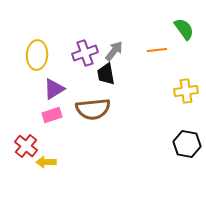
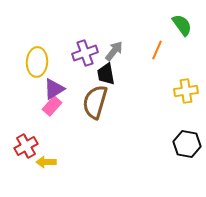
green semicircle: moved 2 px left, 4 px up
orange line: rotated 60 degrees counterclockwise
yellow ellipse: moved 7 px down
brown semicircle: moved 2 px right, 7 px up; rotated 112 degrees clockwise
pink rectangle: moved 9 px up; rotated 30 degrees counterclockwise
red cross: rotated 20 degrees clockwise
